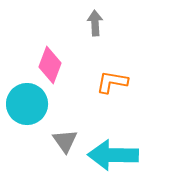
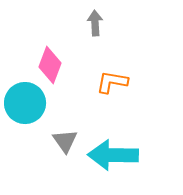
cyan circle: moved 2 px left, 1 px up
